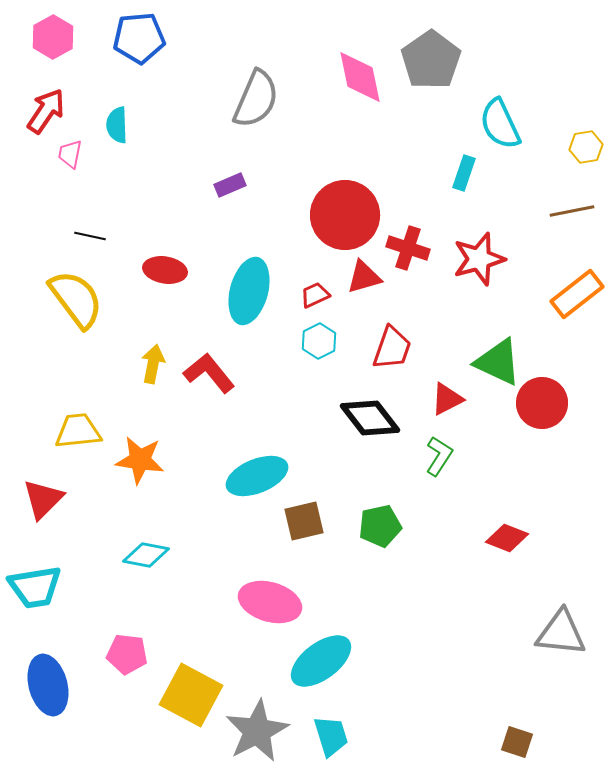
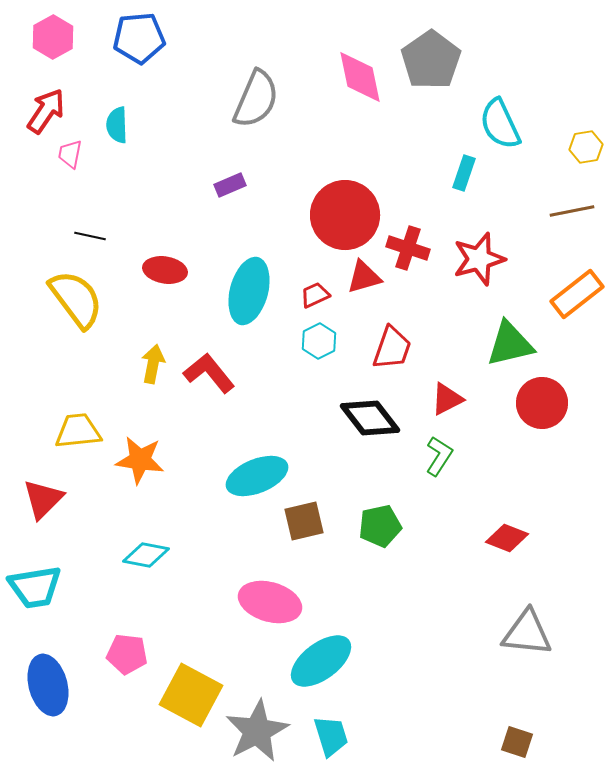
green triangle at (498, 362): moved 12 px right, 18 px up; rotated 38 degrees counterclockwise
gray triangle at (561, 633): moved 34 px left
